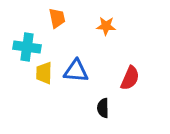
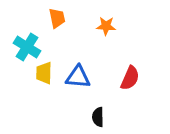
cyan cross: rotated 24 degrees clockwise
blue triangle: moved 2 px right, 6 px down
black semicircle: moved 5 px left, 9 px down
